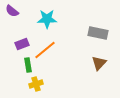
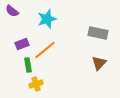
cyan star: rotated 18 degrees counterclockwise
